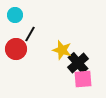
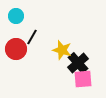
cyan circle: moved 1 px right, 1 px down
black line: moved 2 px right, 3 px down
